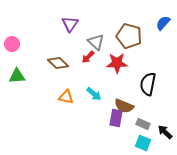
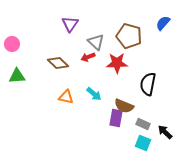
red arrow: rotated 24 degrees clockwise
